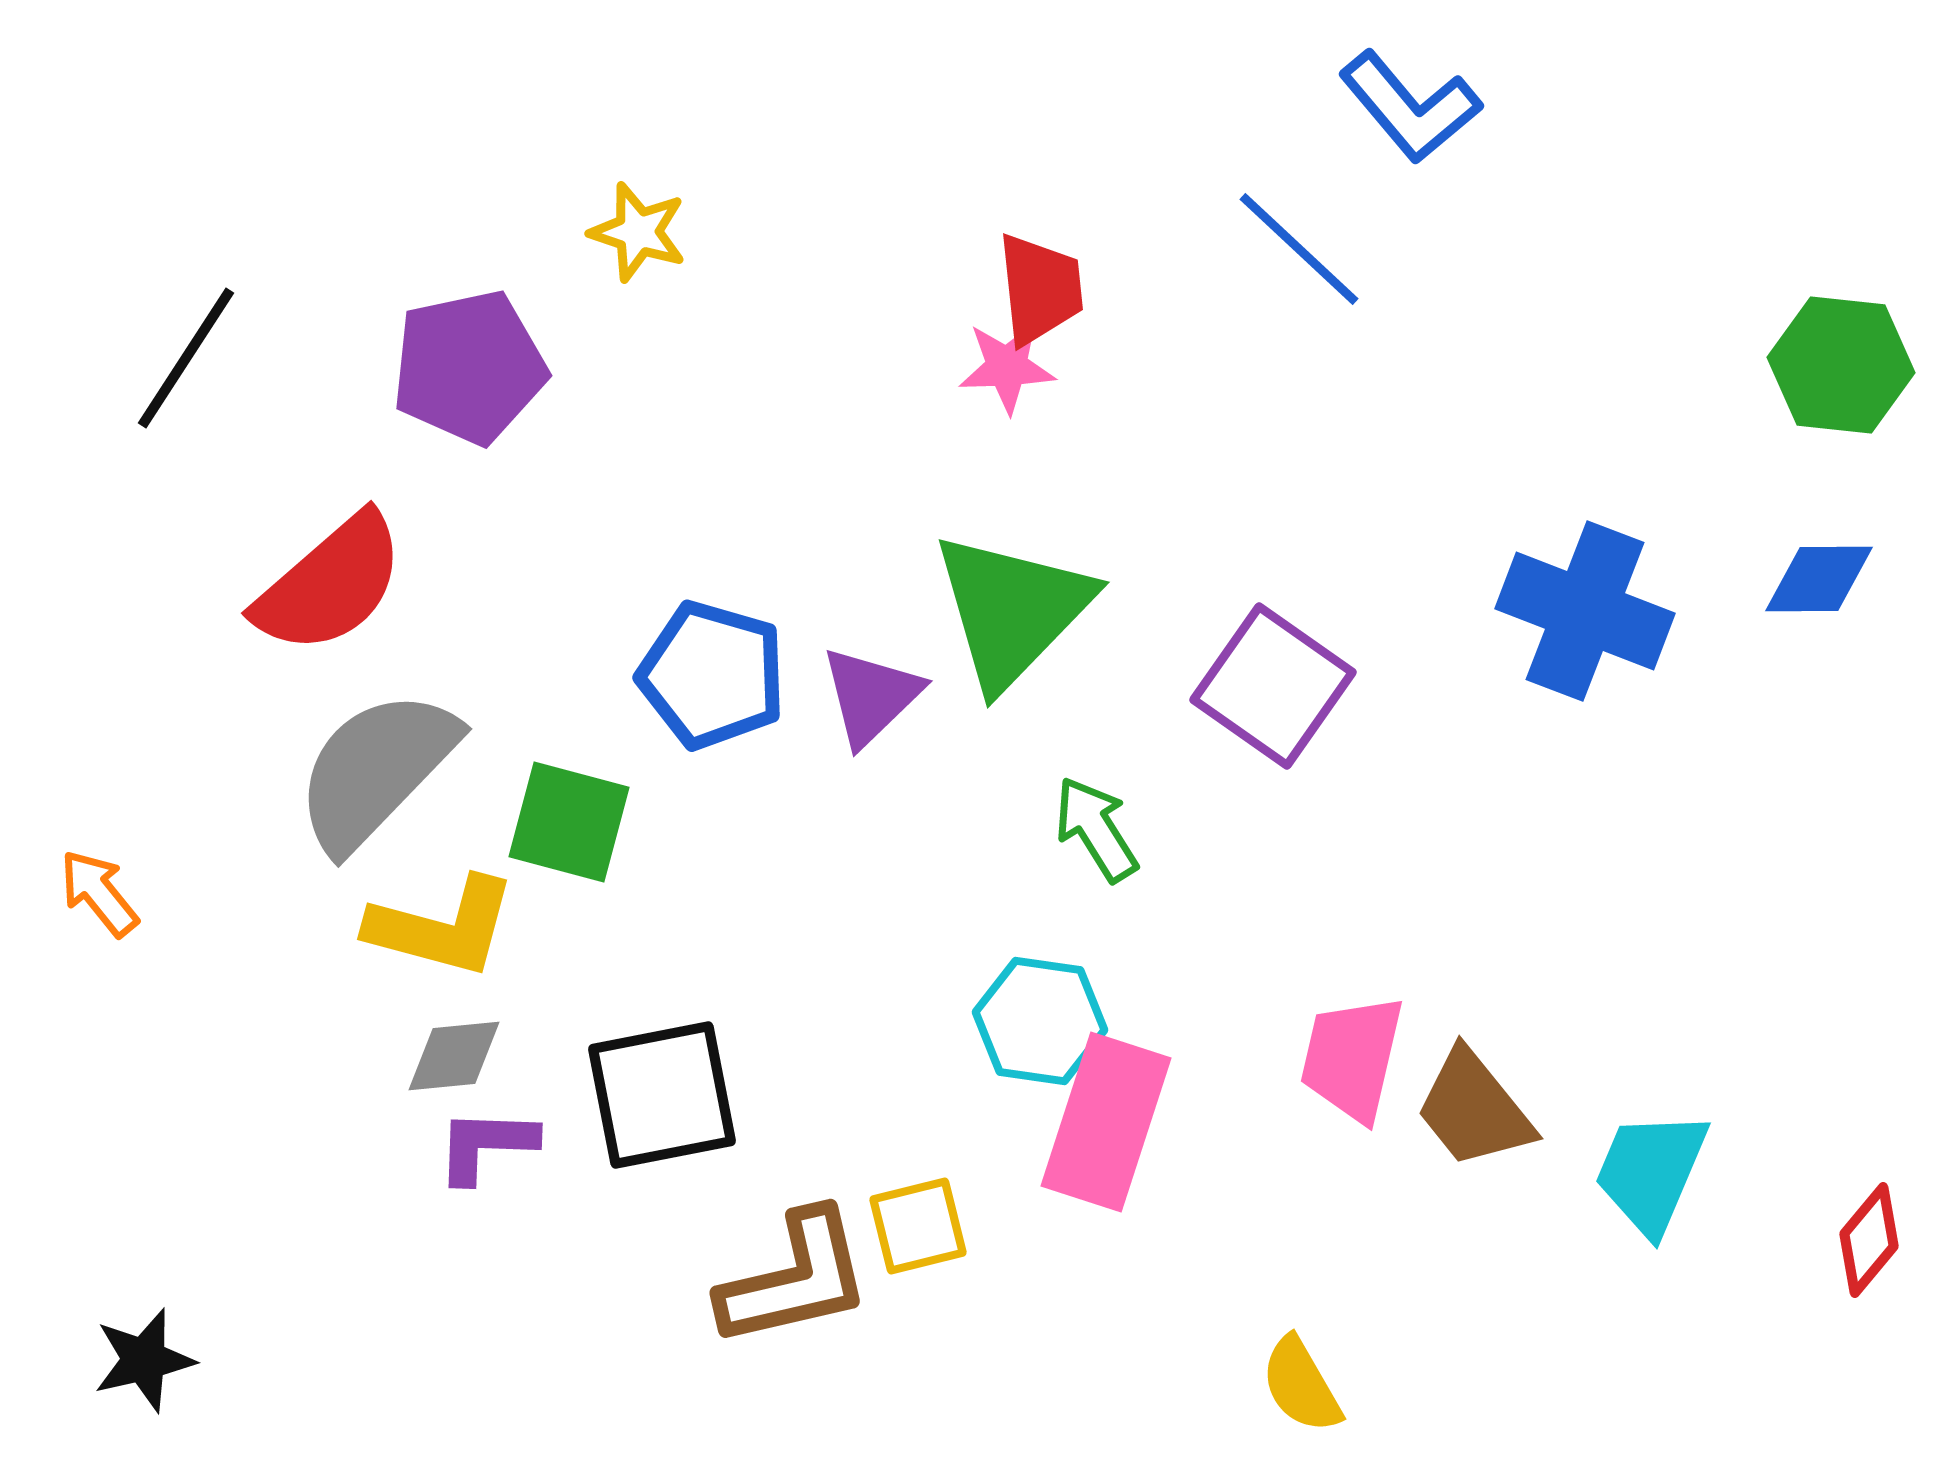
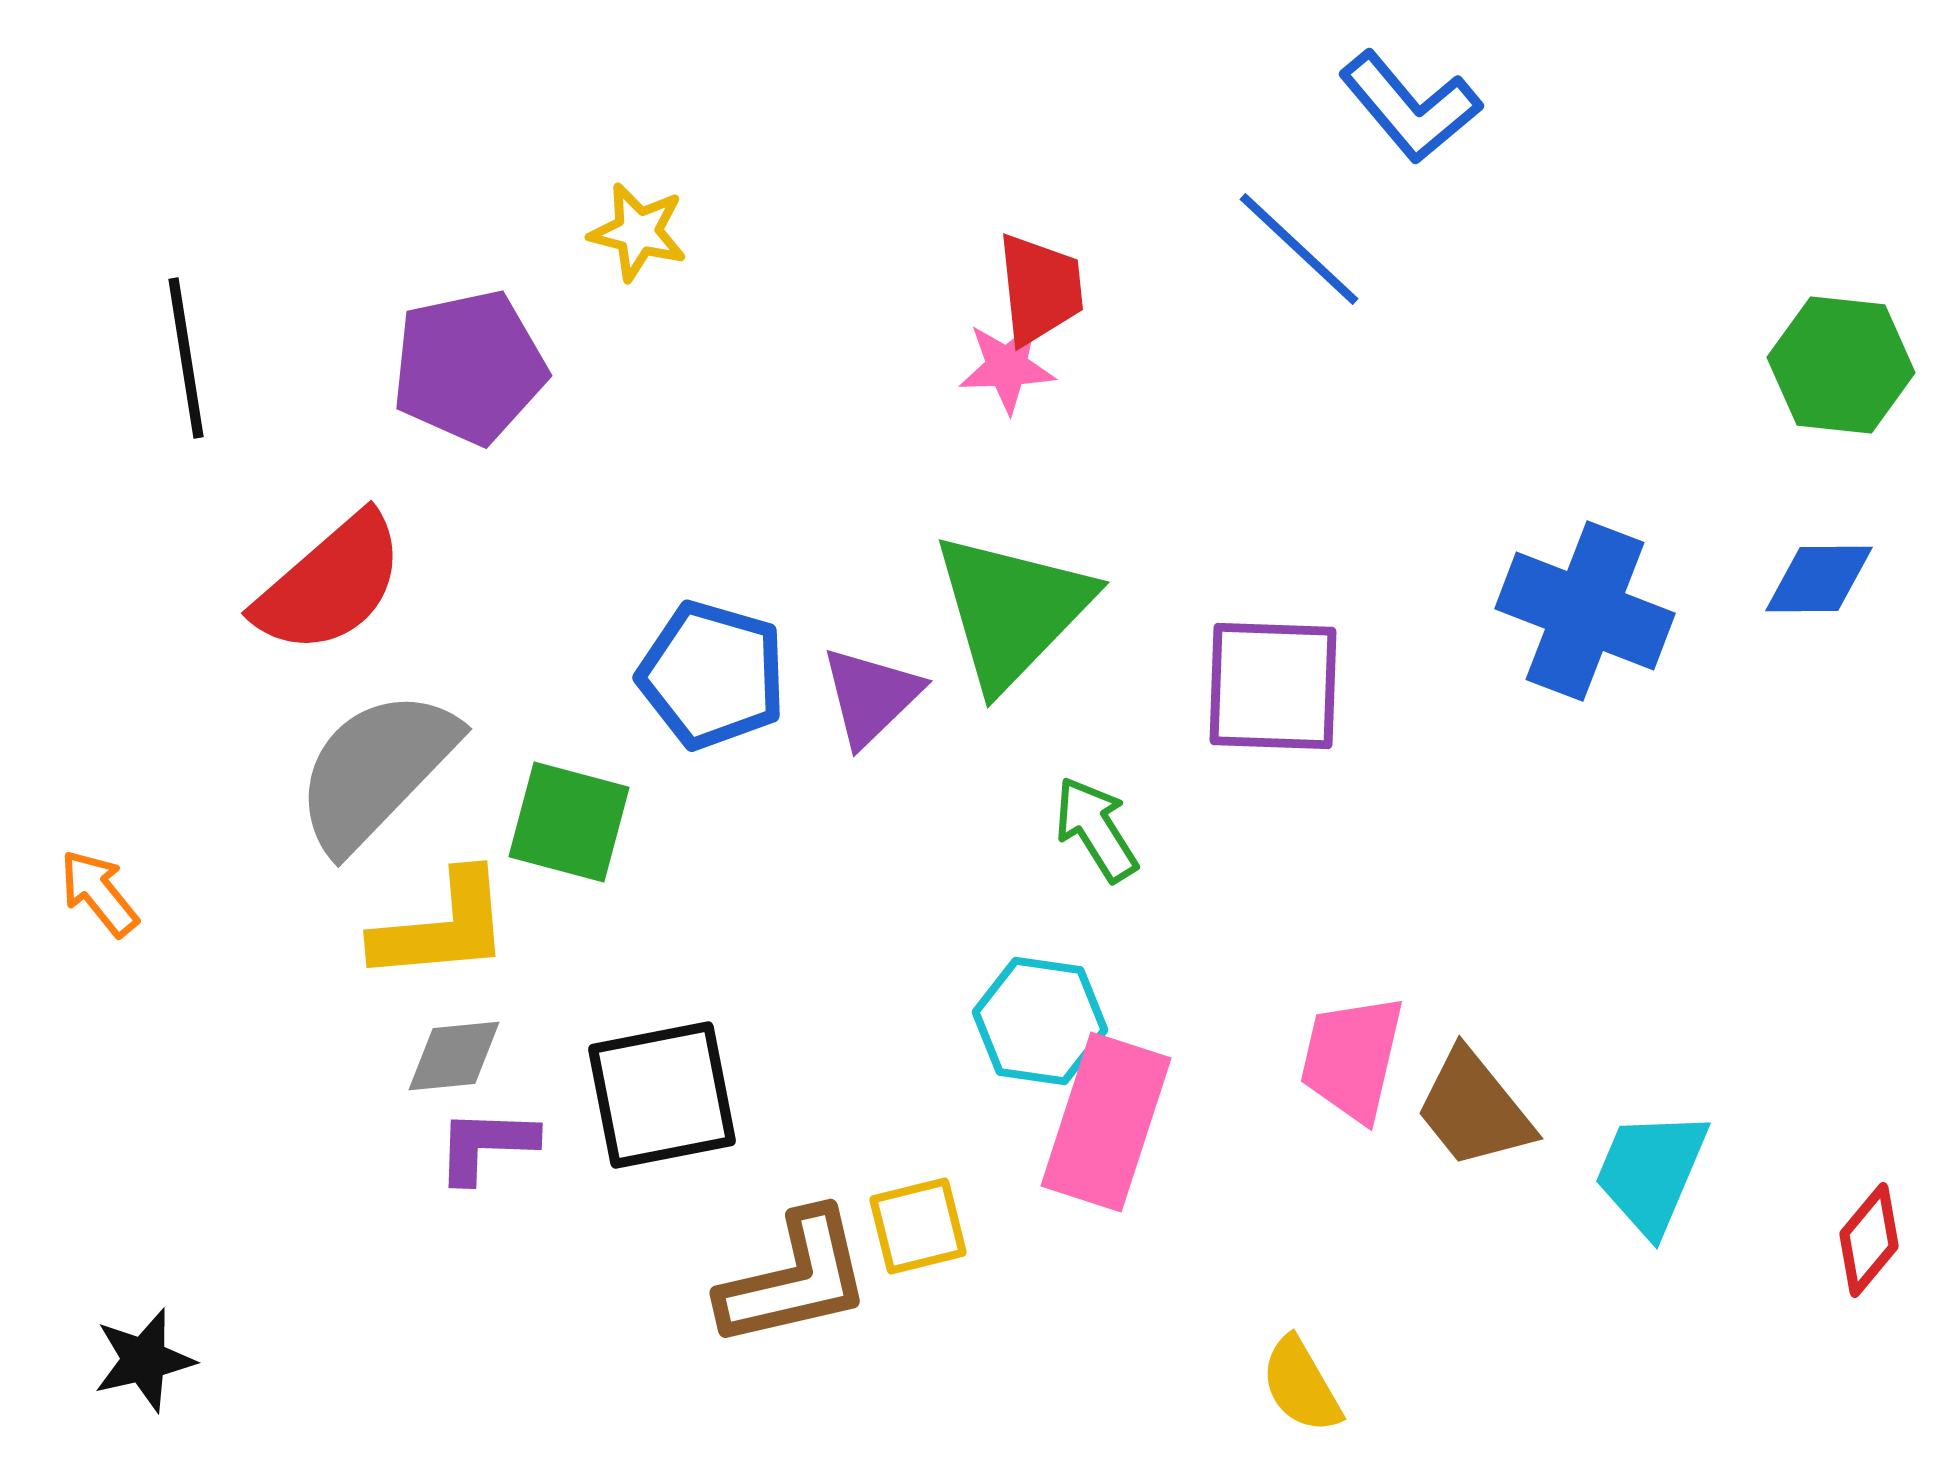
yellow star: rotated 4 degrees counterclockwise
black line: rotated 42 degrees counterclockwise
purple square: rotated 33 degrees counterclockwise
yellow L-shape: rotated 20 degrees counterclockwise
